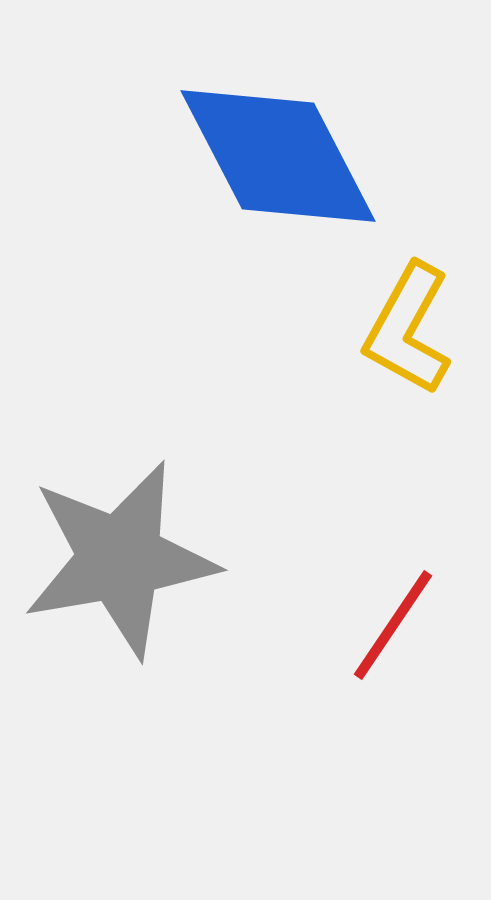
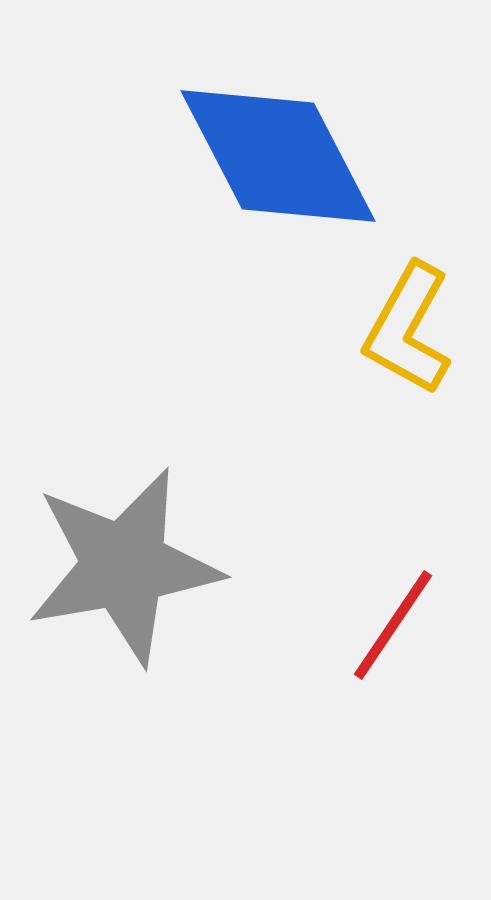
gray star: moved 4 px right, 7 px down
